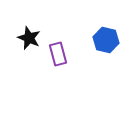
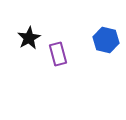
black star: rotated 20 degrees clockwise
